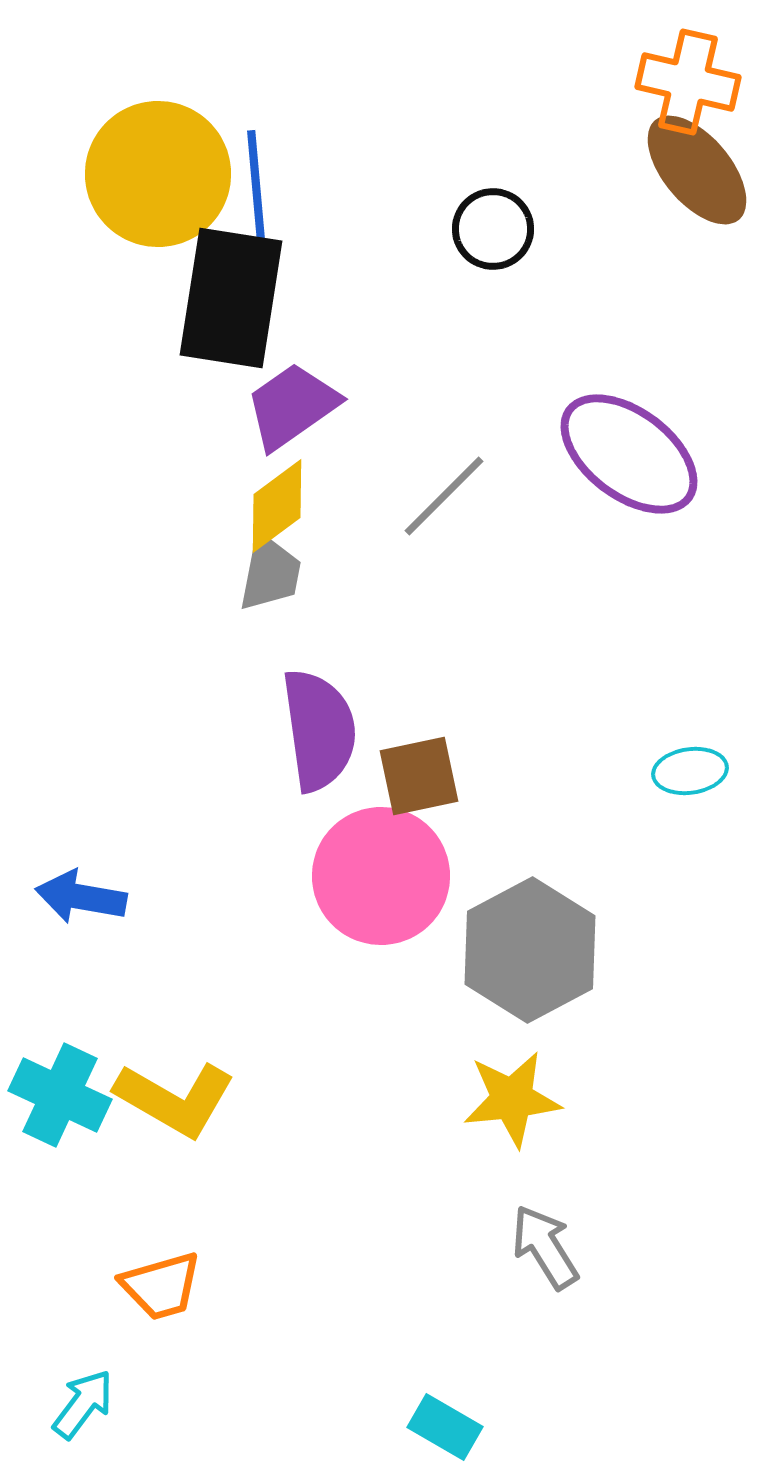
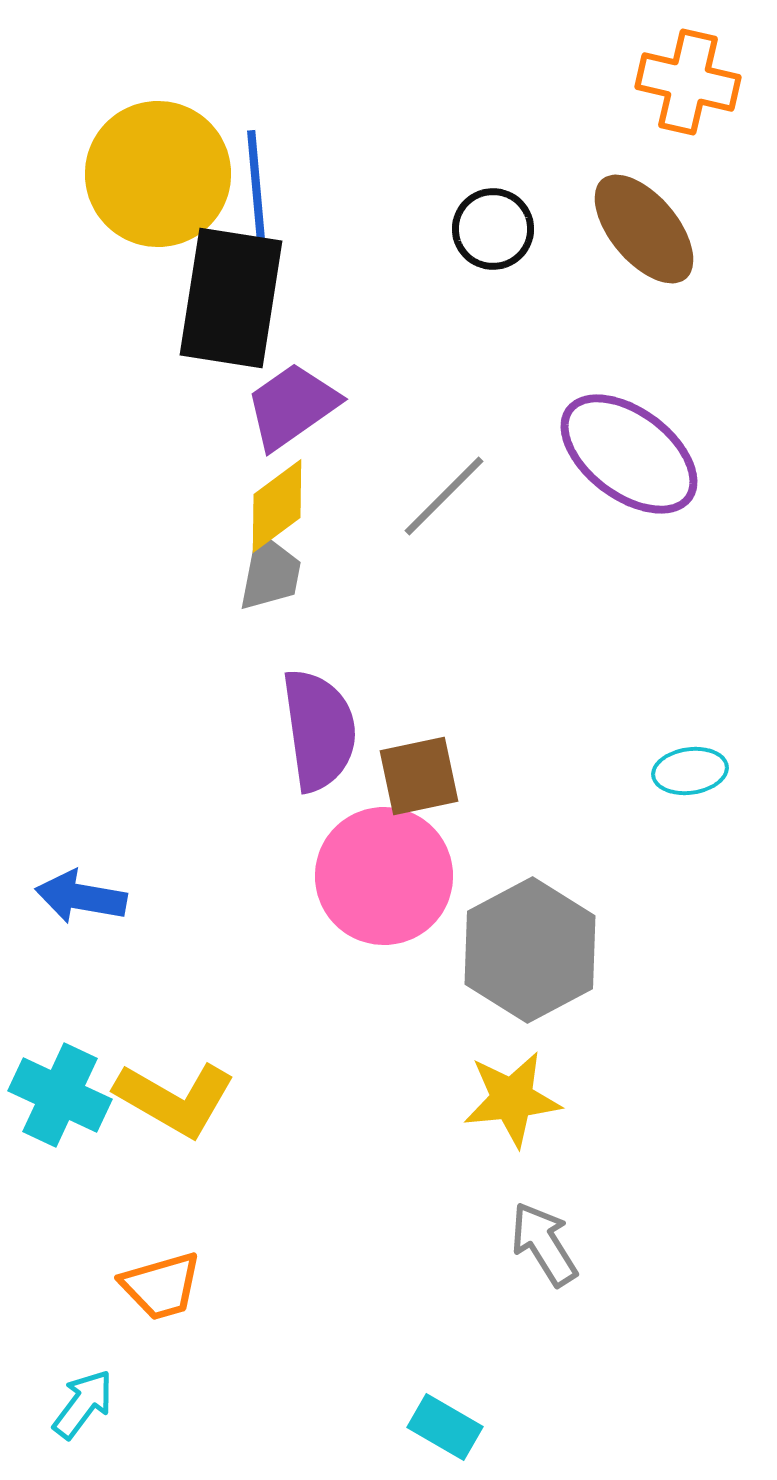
brown ellipse: moved 53 px left, 59 px down
pink circle: moved 3 px right
gray arrow: moved 1 px left, 3 px up
